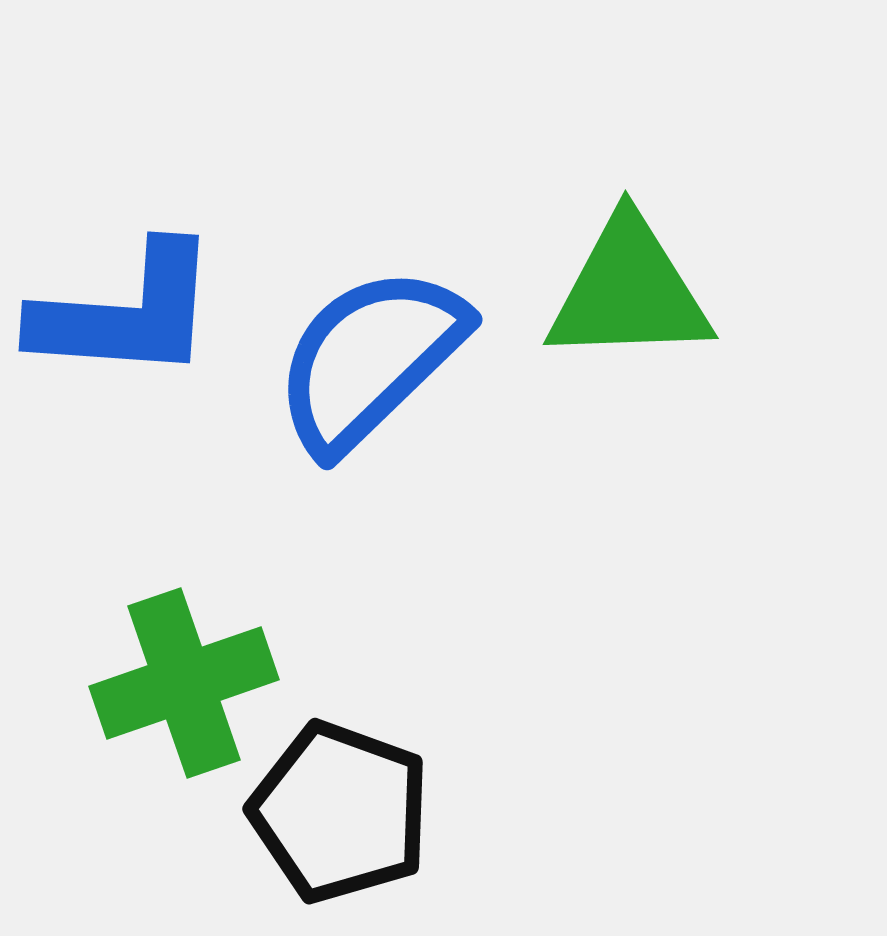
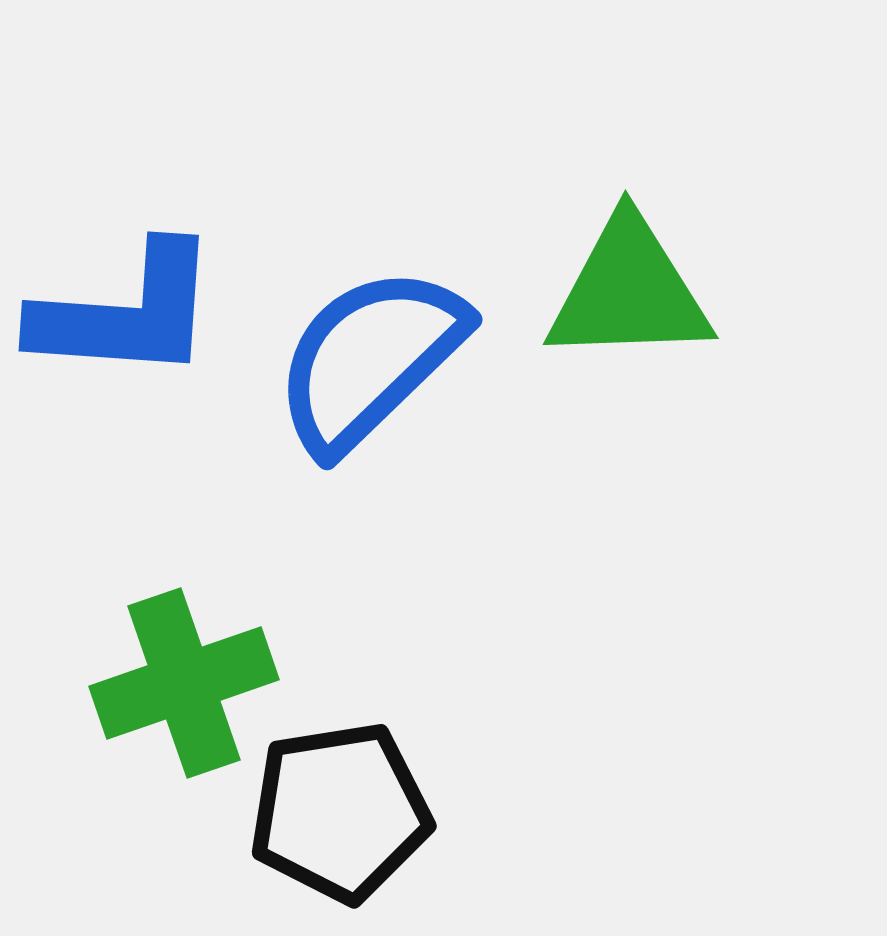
black pentagon: rotated 29 degrees counterclockwise
